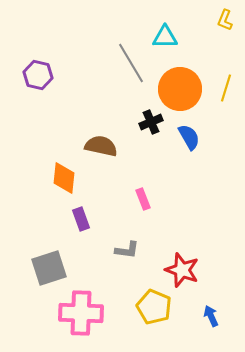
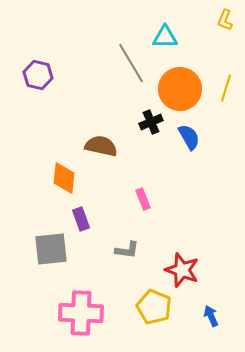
gray square: moved 2 px right, 19 px up; rotated 12 degrees clockwise
